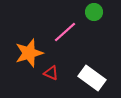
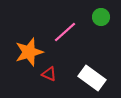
green circle: moved 7 px right, 5 px down
orange star: moved 1 px up
red triangle: moved 2 px left, 1 px down
